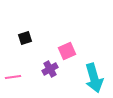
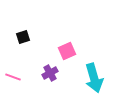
black square: moved 2 px left, 1 px up
purple cross: moved 4 px down
pink line: rotated 28 degrees clockwise
